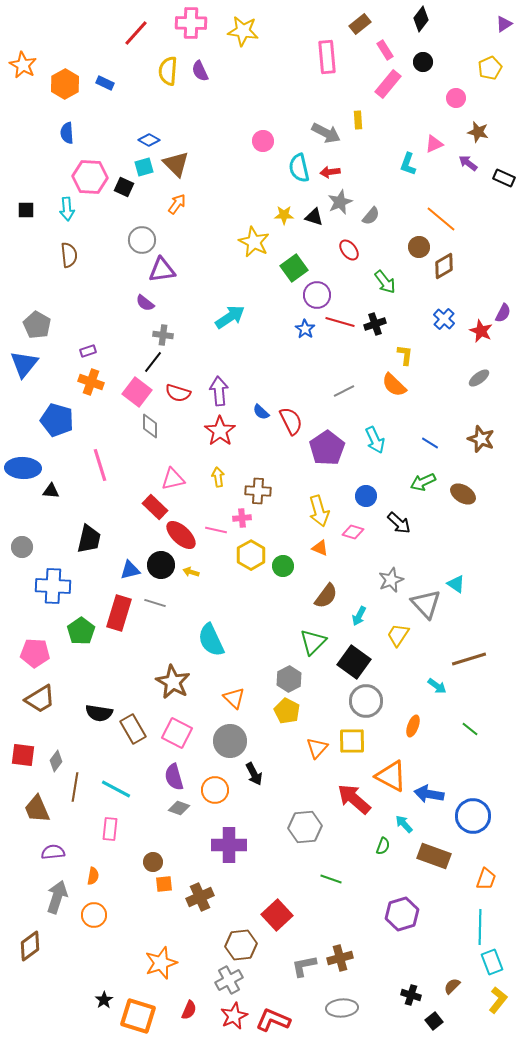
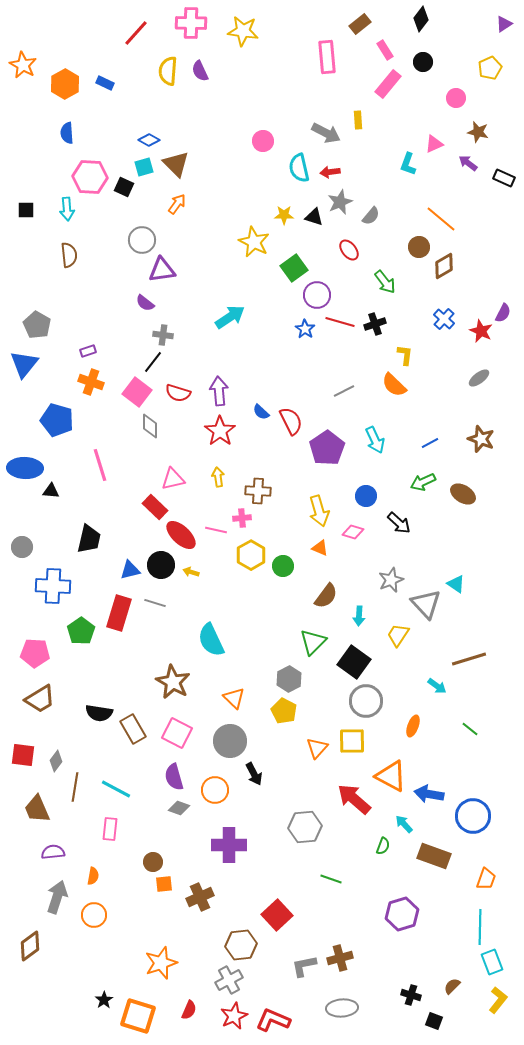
blue line at (430, 443): rotated 60 degrees counterclockwise
blue ellipse at (23, 468): moved 2 px right
cyan arrow at (359, 616): rotated 24 degrees counterclockwise
yellow pentagon at (287, 711): moved 3 px left
black square at (434, 1021): rotated 30 degrees counterclockwise
